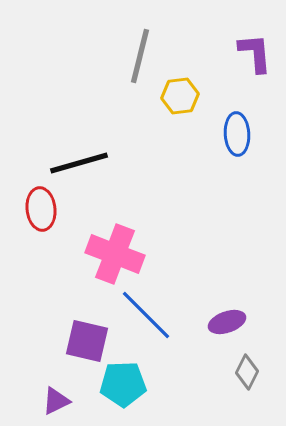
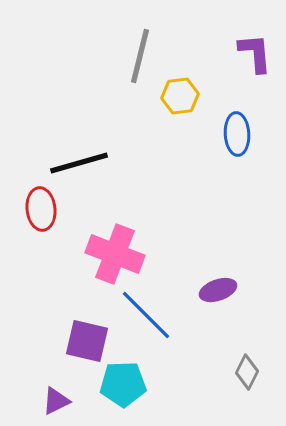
purple ellipse: moved 9 px left, 32 px up
